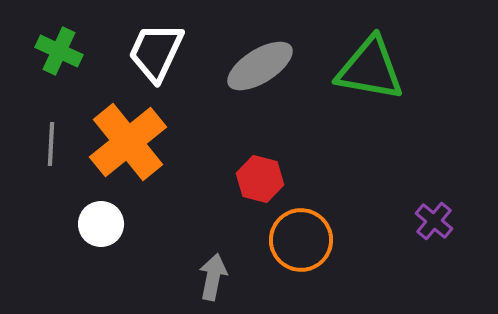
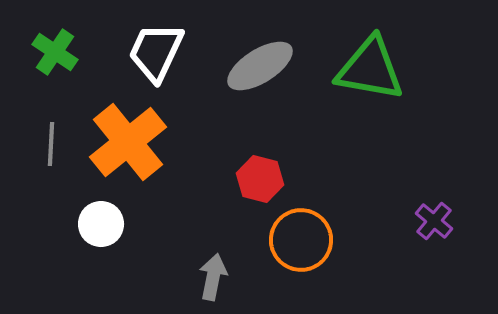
green cross: moved 4 px left, 1 px down; rotated 9 degrees clockwise
